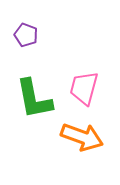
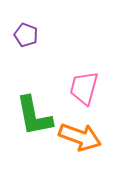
green L-shape: moved 17 px down
orange arrow: moved 2 px left
